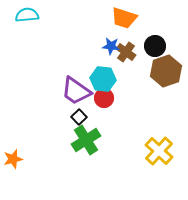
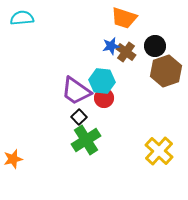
cyan semicircle: moved 5 px left, 3 px down
blue star: rotated 18 degrees counterclockwise
cyan hexagon: moved 1 px left, 2 px down
